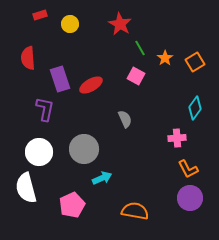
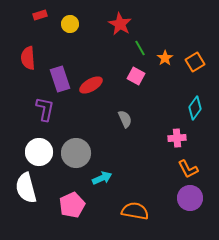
gray circle: moved 8 px left, 4 px down
